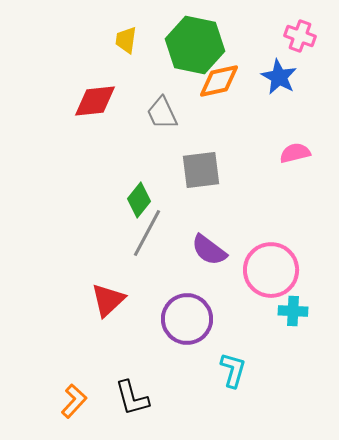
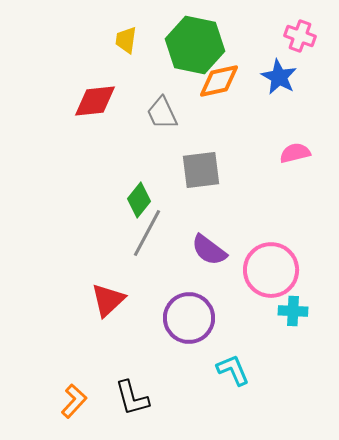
purple circle: moved 2 px right, 1 px up
cyan L-shape: rotated 39 degrees counterclockwise
